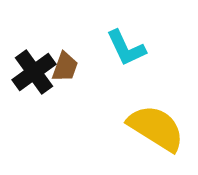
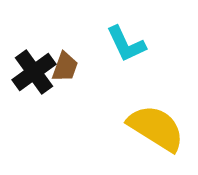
cyan L-shape: moved 4 px up
